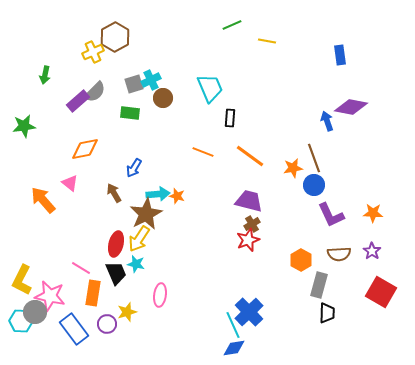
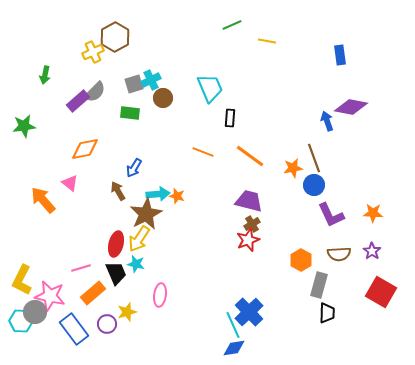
brown arrow at (114, 193): moved 4 px right, 2 px up
pink line at (81, 268): rotated 48 degrees counterclockwise
orange rectangle at (93, 293): rotated 40 degrees clockwise
